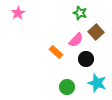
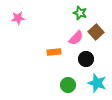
pink star: moved 5 px down; rotated 24 degrees clockwise
pink semicircle: moved 2 px up
orange rectangle: moved 2 px left; rotated 48 degrees counterclockwise
green circle: moved 1 px right, 2 px up
